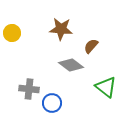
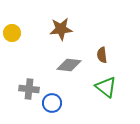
brown star: rotated 10 degrees counterclockwise
brown semicircle: moved 11 px right, 9 px down; rotated 49 degrees counterclockwise
gray diamond: moved 2 px left; rotated 30 degrees counterclockwise
